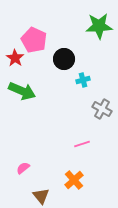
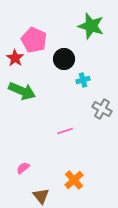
green star: moved 8 px left; rotated 20 degrees clockwise
pink line: moved 17 px left, 13 px up
